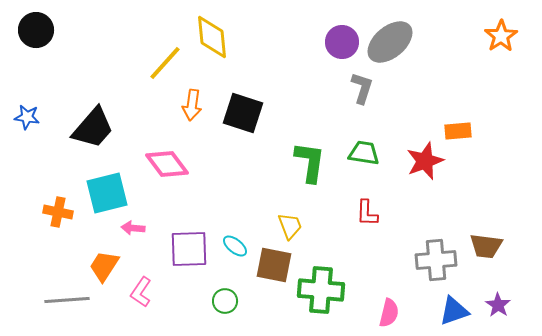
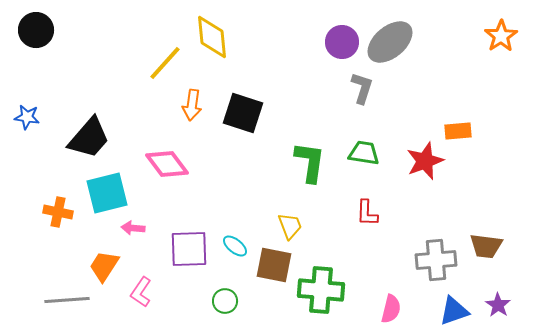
black trapezoid: moved 4 px left, 10 px down
pink semicircle: moved 2 px right, 4 px up
